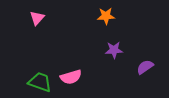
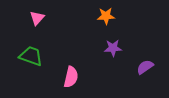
purple star: moved 1 px left, 2 px up
pink semicircle: rotated 60 degrees counterclockwise
green trapezoid: moved 9 px left, 26 px up
